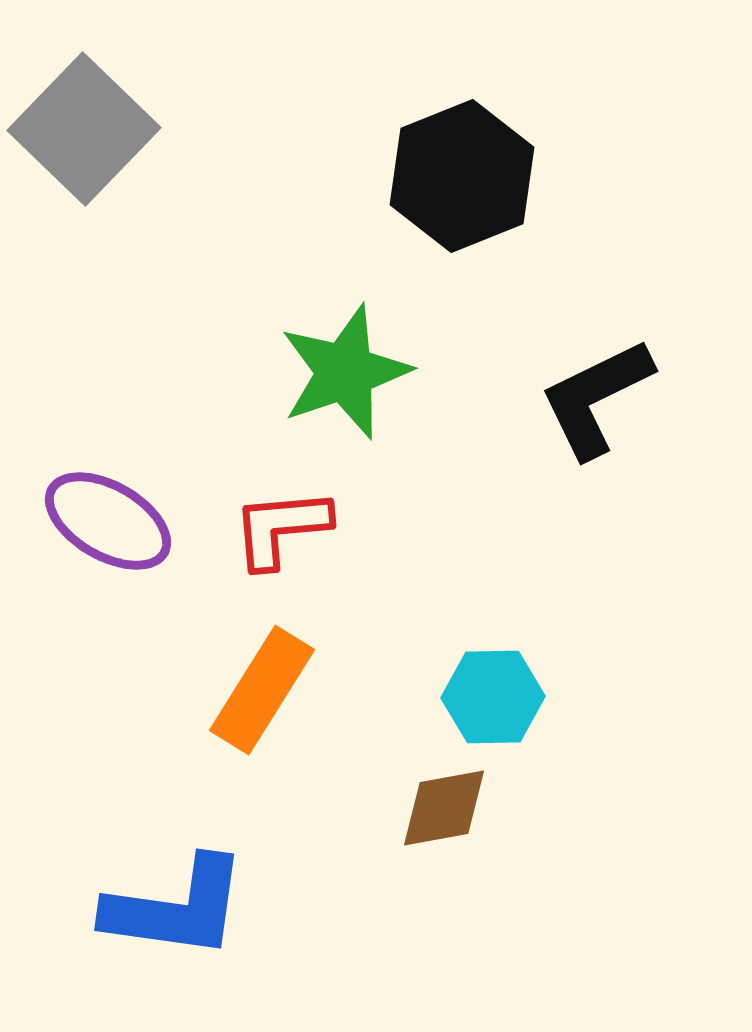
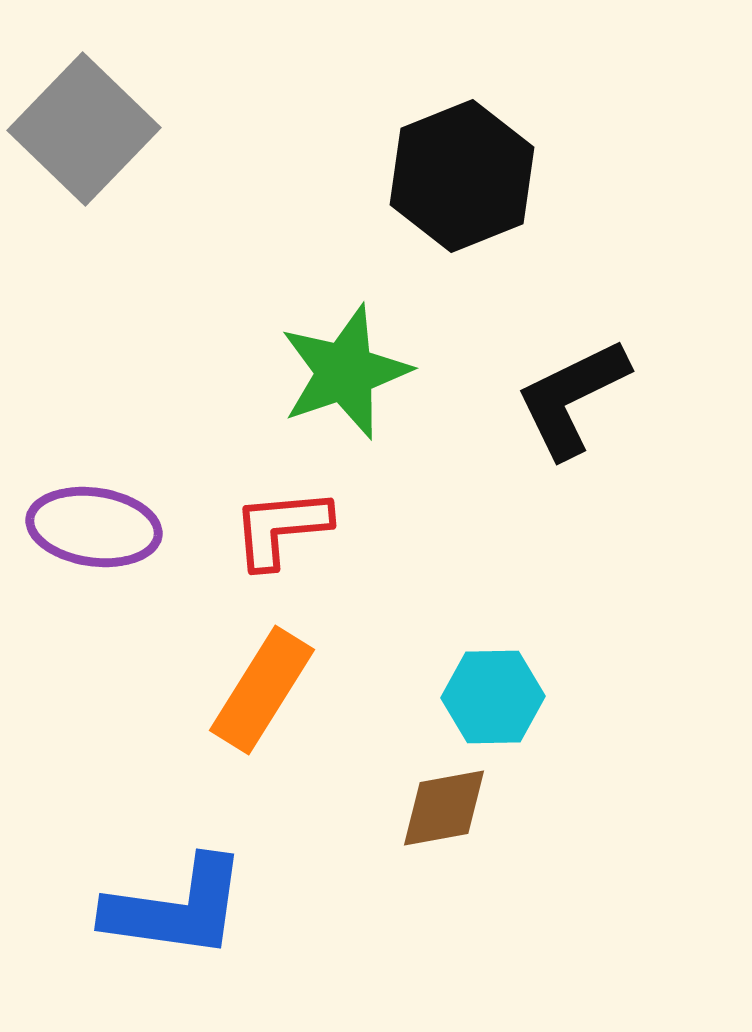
black L-shape: moved 24 px left
purple ellipse: moved 14 px left, 6 px down; rotated 22 degrees counterclockwise
